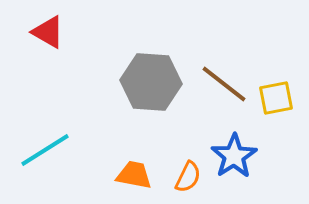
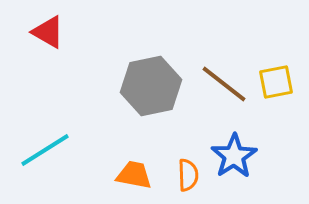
gray hexagon: moved 4 px down; rotated 16 degrees counterclockwise
yellow square: moved 16 px up
orange semicircle: moved 2 px up; rotated 28 degrees counterclockwise
